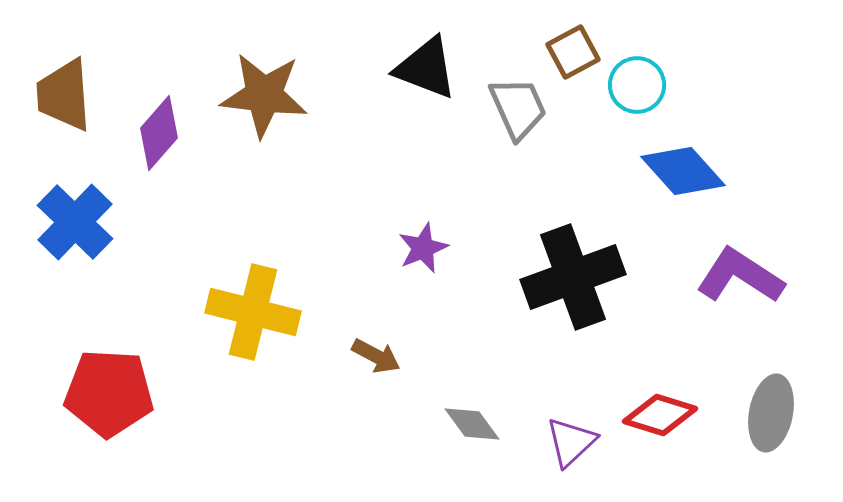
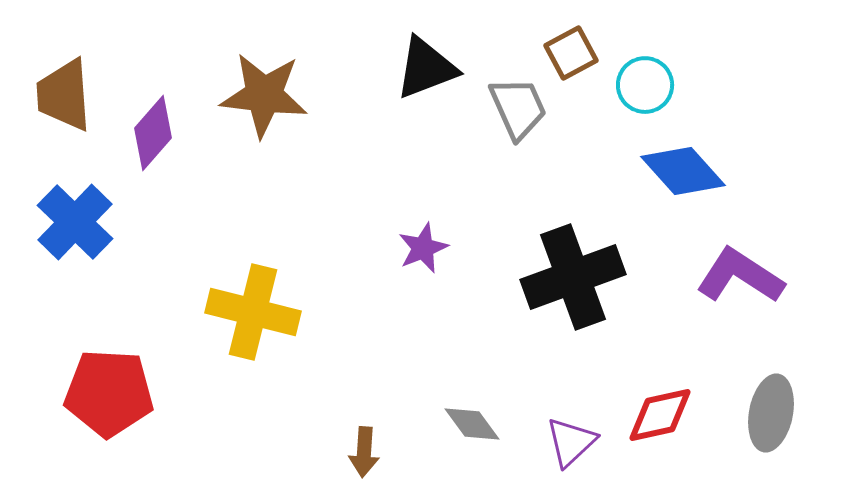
brown square: moved 2 px left, 1 px down
black triangle: rotated 42 degrees counterclockwise
cyan circle: moved 8 px right
purple diamond: moved 6 px left
brown arrow: moved 12 px left, 96 px down; rotated 66 degrees clockwise
red diamond: rotated 30 degrees counterclockwise
